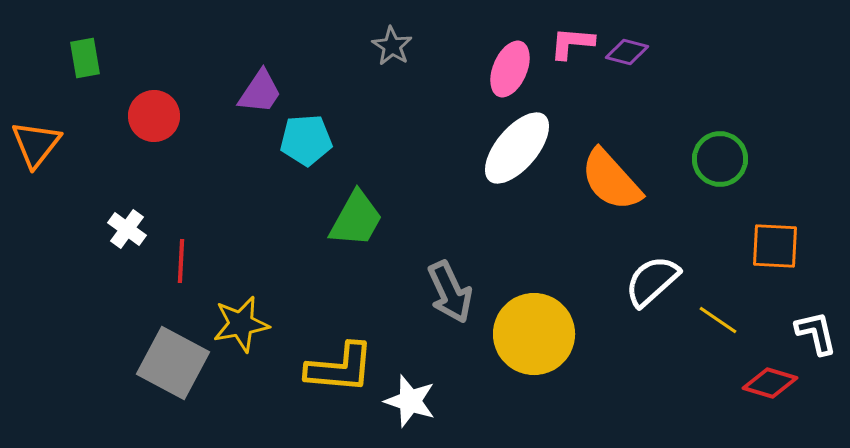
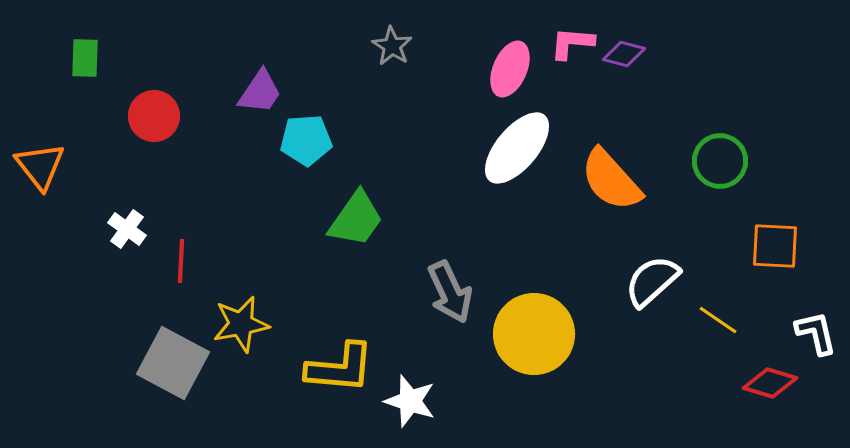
purple diamond: moved 3 px left, 2 px down
green rectangle: rotated 12 degrees clockwise
orange triangle: moved 4 px right, 22 px down; rotated 16 degrees counterclockwise
green circle: moved 2 px down
green trapezoid: rotated 6 degrees clockwise
